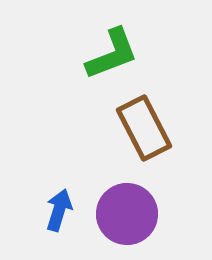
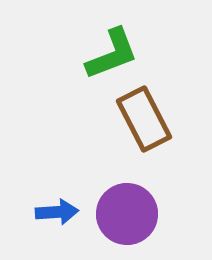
brown rectangle: moved 9 px up
blue arrow: moved 2 px left, 2 px down; rotated 69 degrees clockwise
